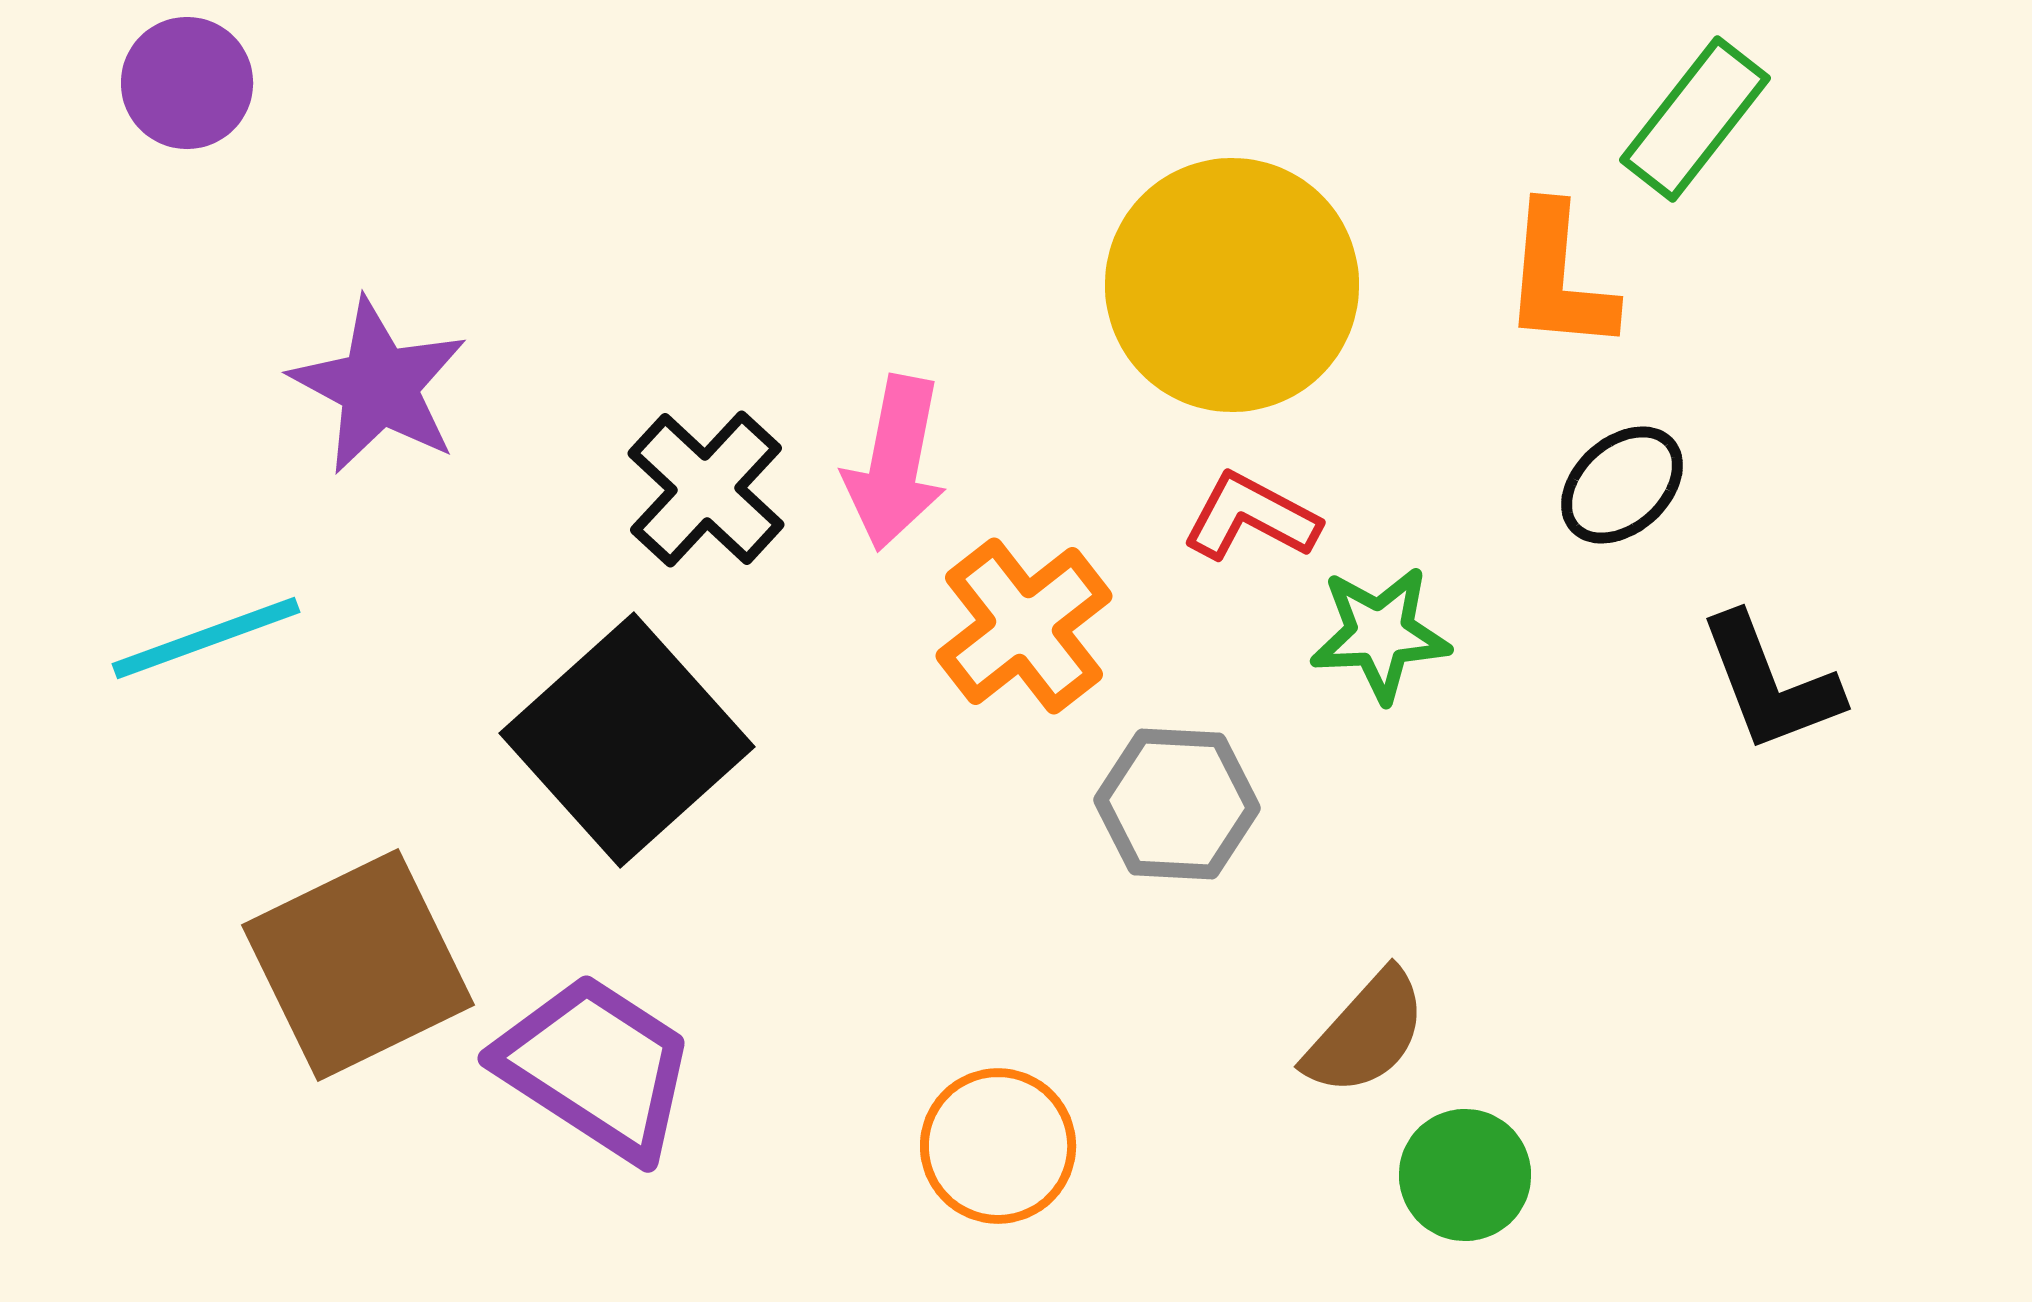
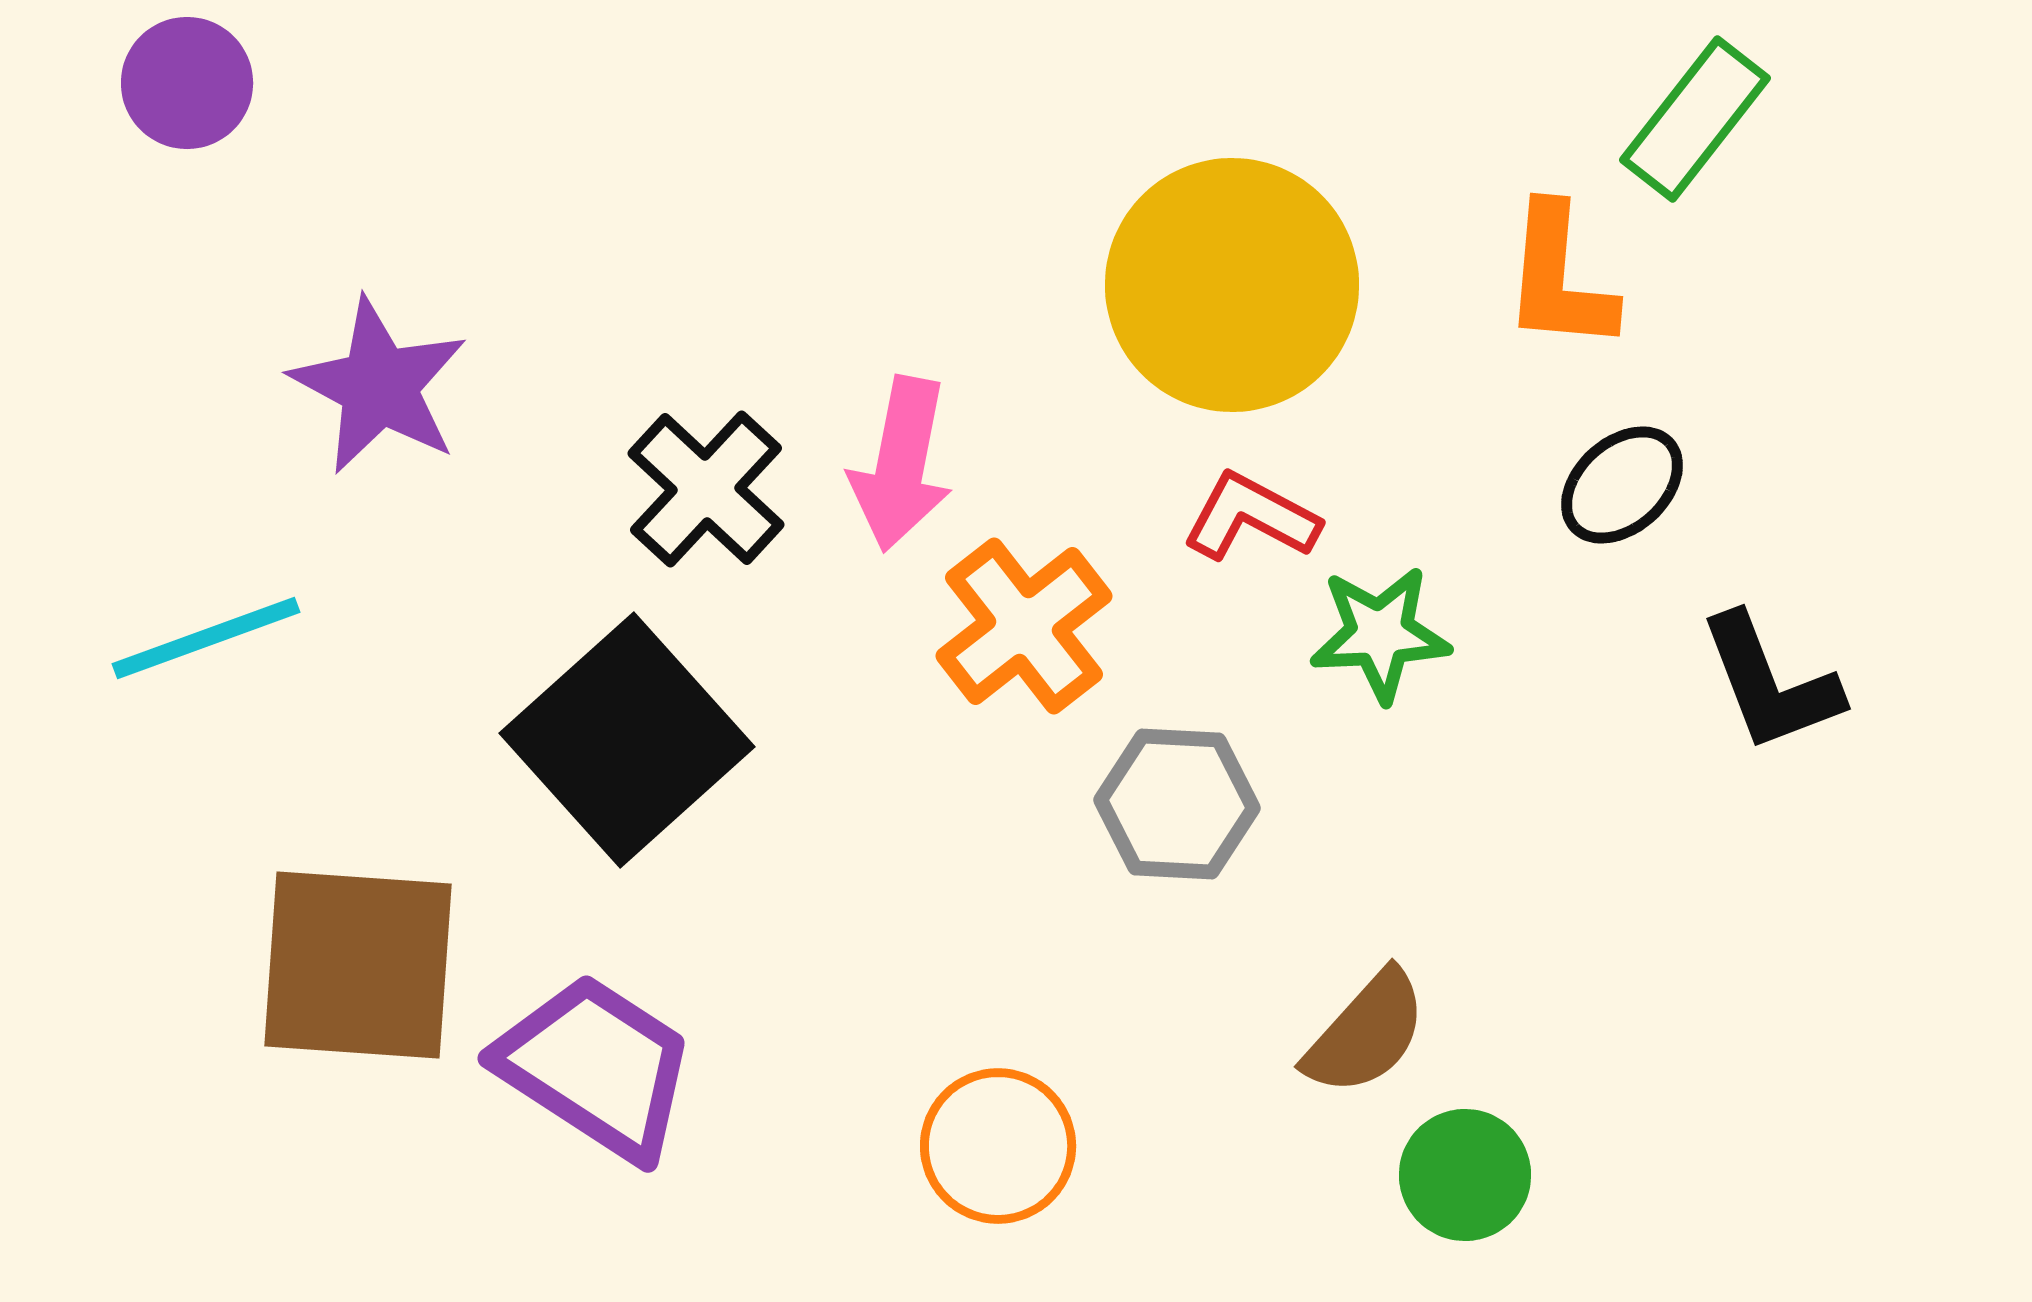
pink arrow: moved 6 px right, 1 px down
brown square: rotated 30 degrees clockwise
